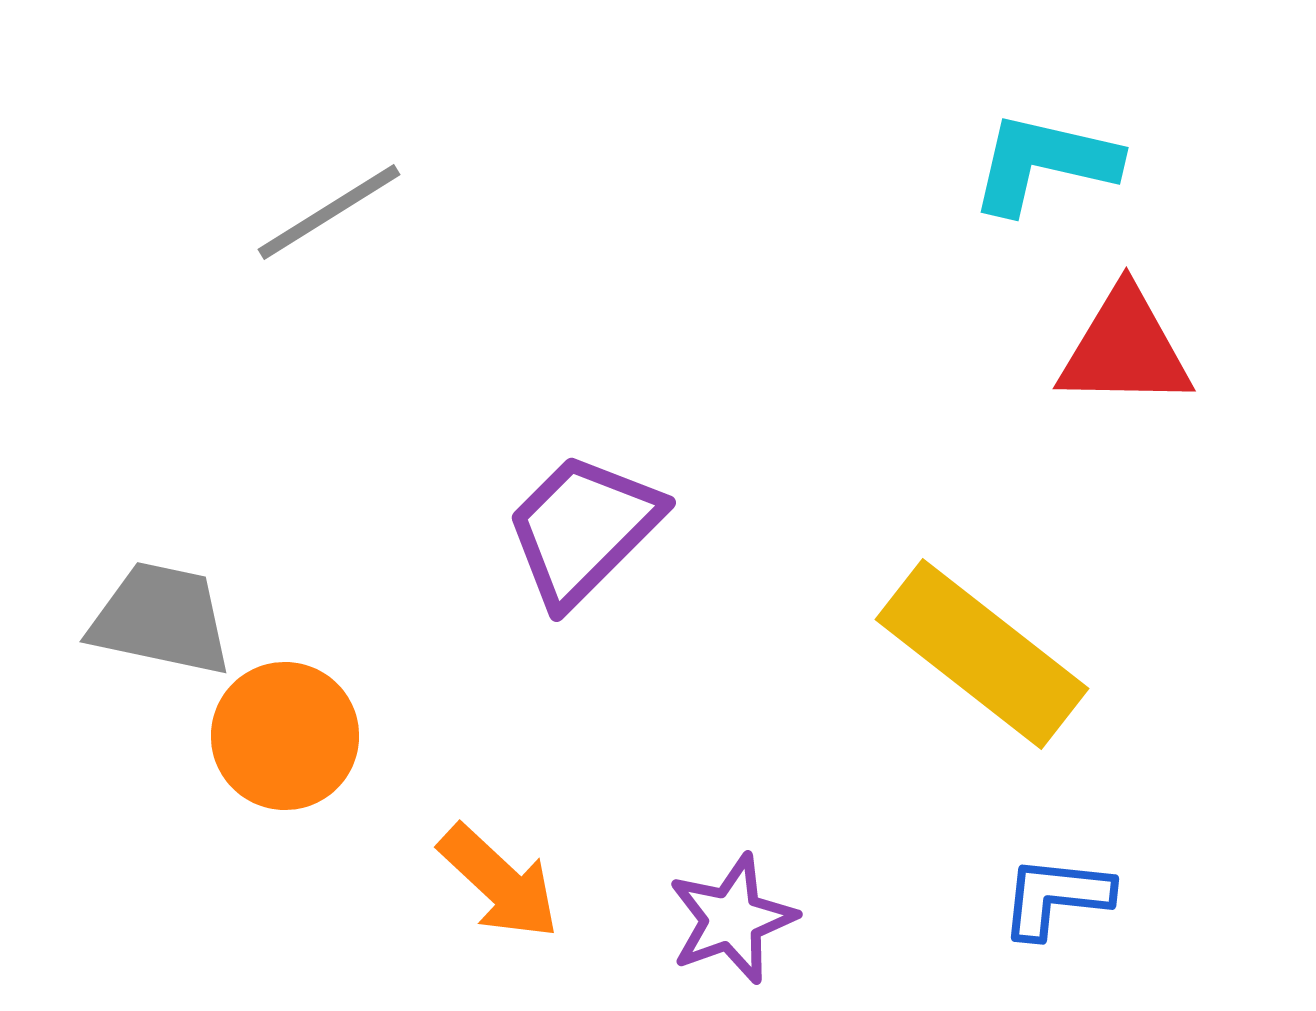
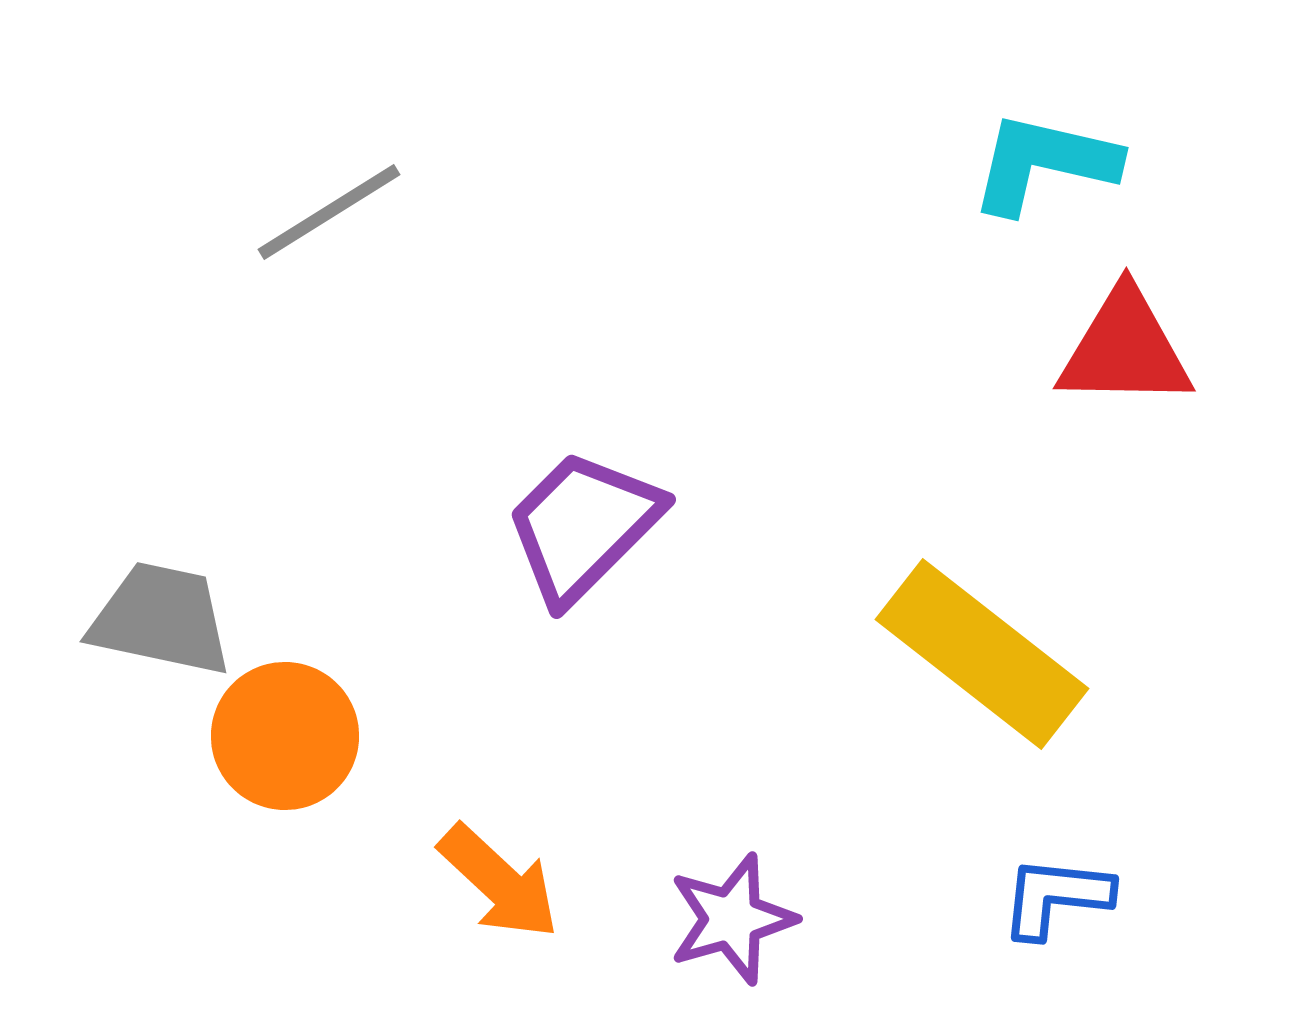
purple trapezoid: moved 3 px up
purple star: rotated 4 degrees clockwise
